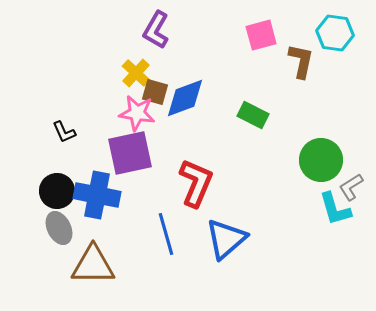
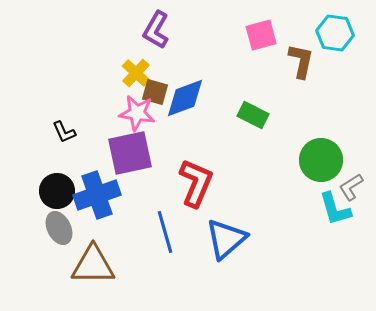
blue cross: rotated 30 degrees counterclockwise
blue line: moved 1 px left, 2 px up
